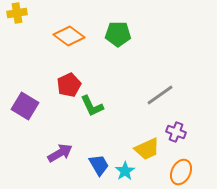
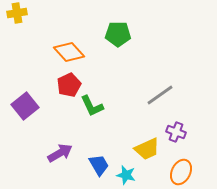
orange diamond: moved 16 px down; rotated 12 degrees clockwise
purple square: rotated 20 degrees clockwise
cyan star: moved 1 px right, 4 px down; rotated 24 degrees counterclockwise
